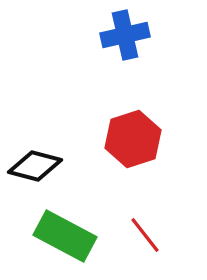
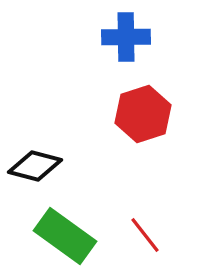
blue cross: moved 1 px right, 2 px down; rotated 12 degrees clockwise
red hexagon: moved 10 px right, 25 px up
green rectangle: rotated 8 degrees clockwise
